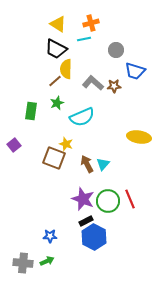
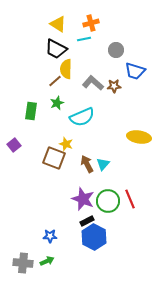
black rectangle: moved 1 px right
